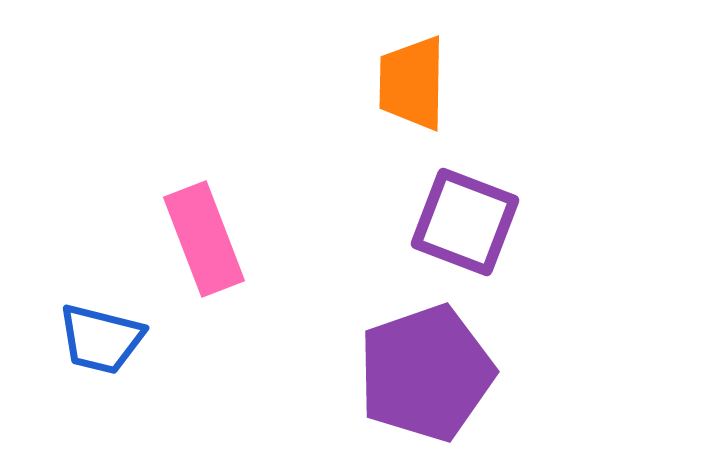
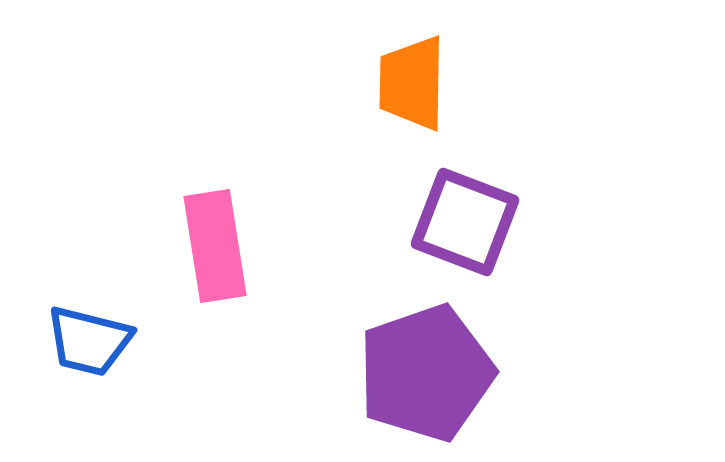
pink rectangle: moved 11 px right, 7 px down; rotated 12 degrees clockwise
blue trapezoid: moved 12 px left, 2 px down
